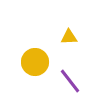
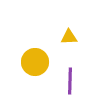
purple line: rotated 40 degrees clockwise
